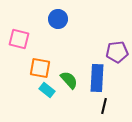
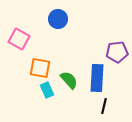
pink square: rotated 15 degrees clockwise
cyan rectangle: rotated 28 degrees clockwise
